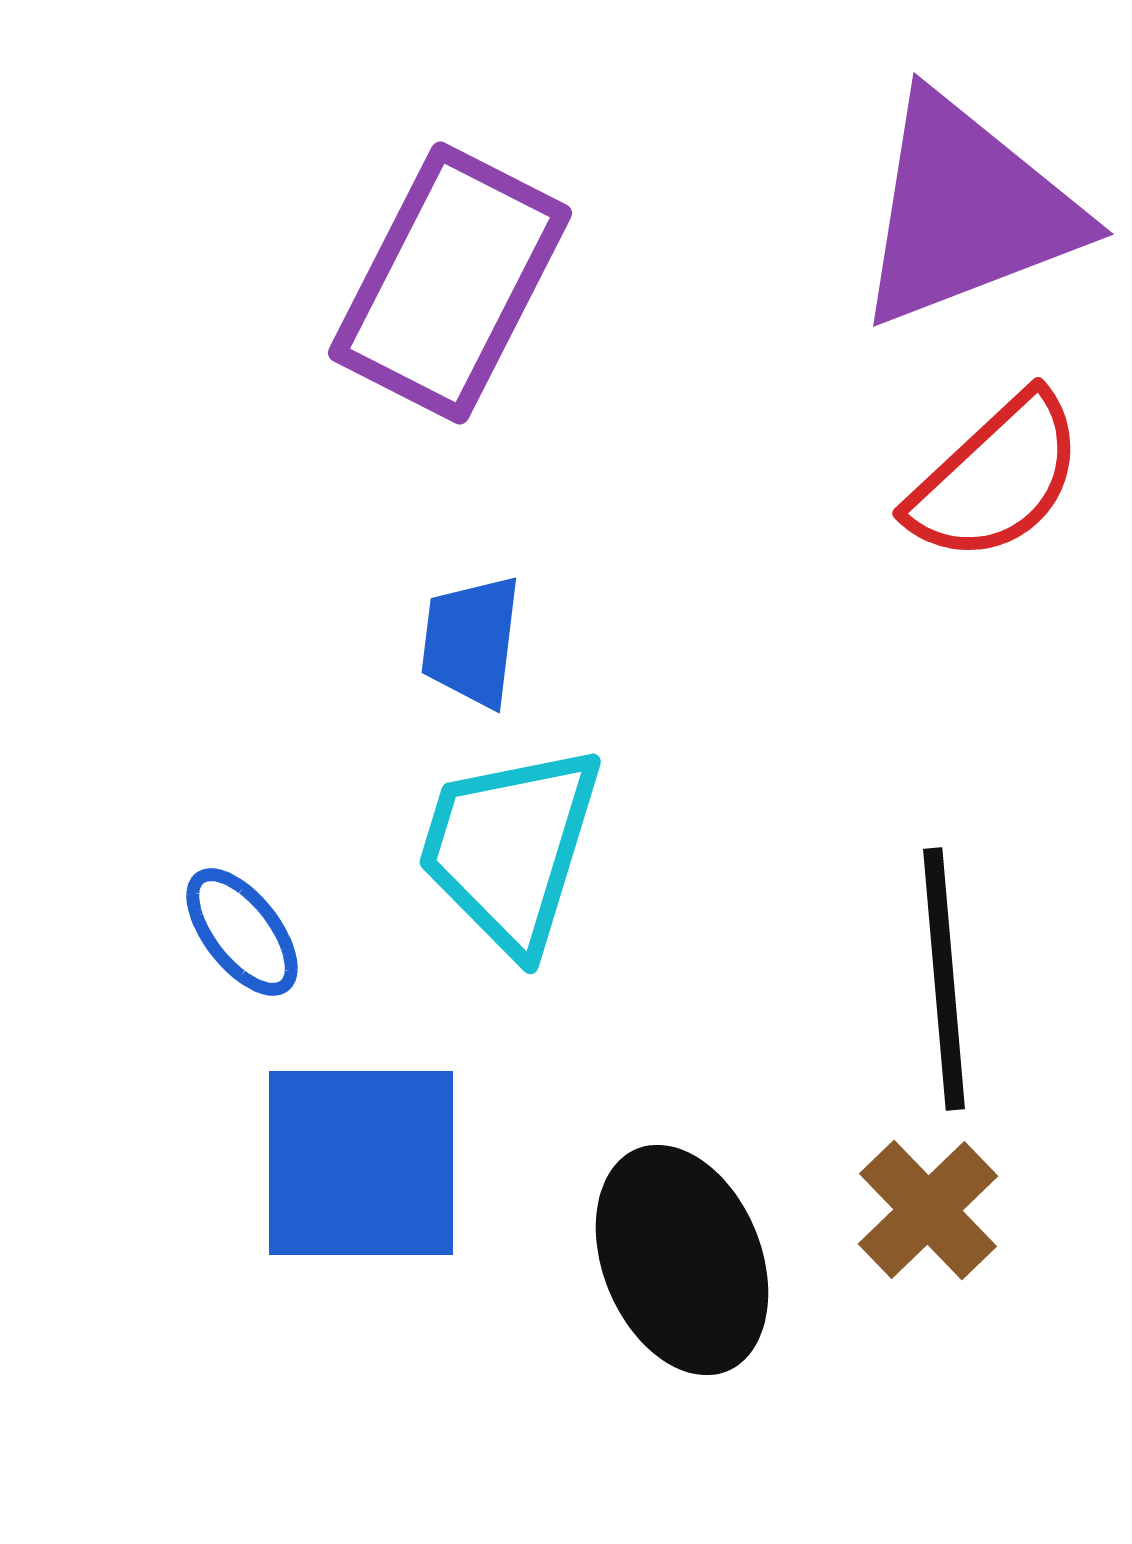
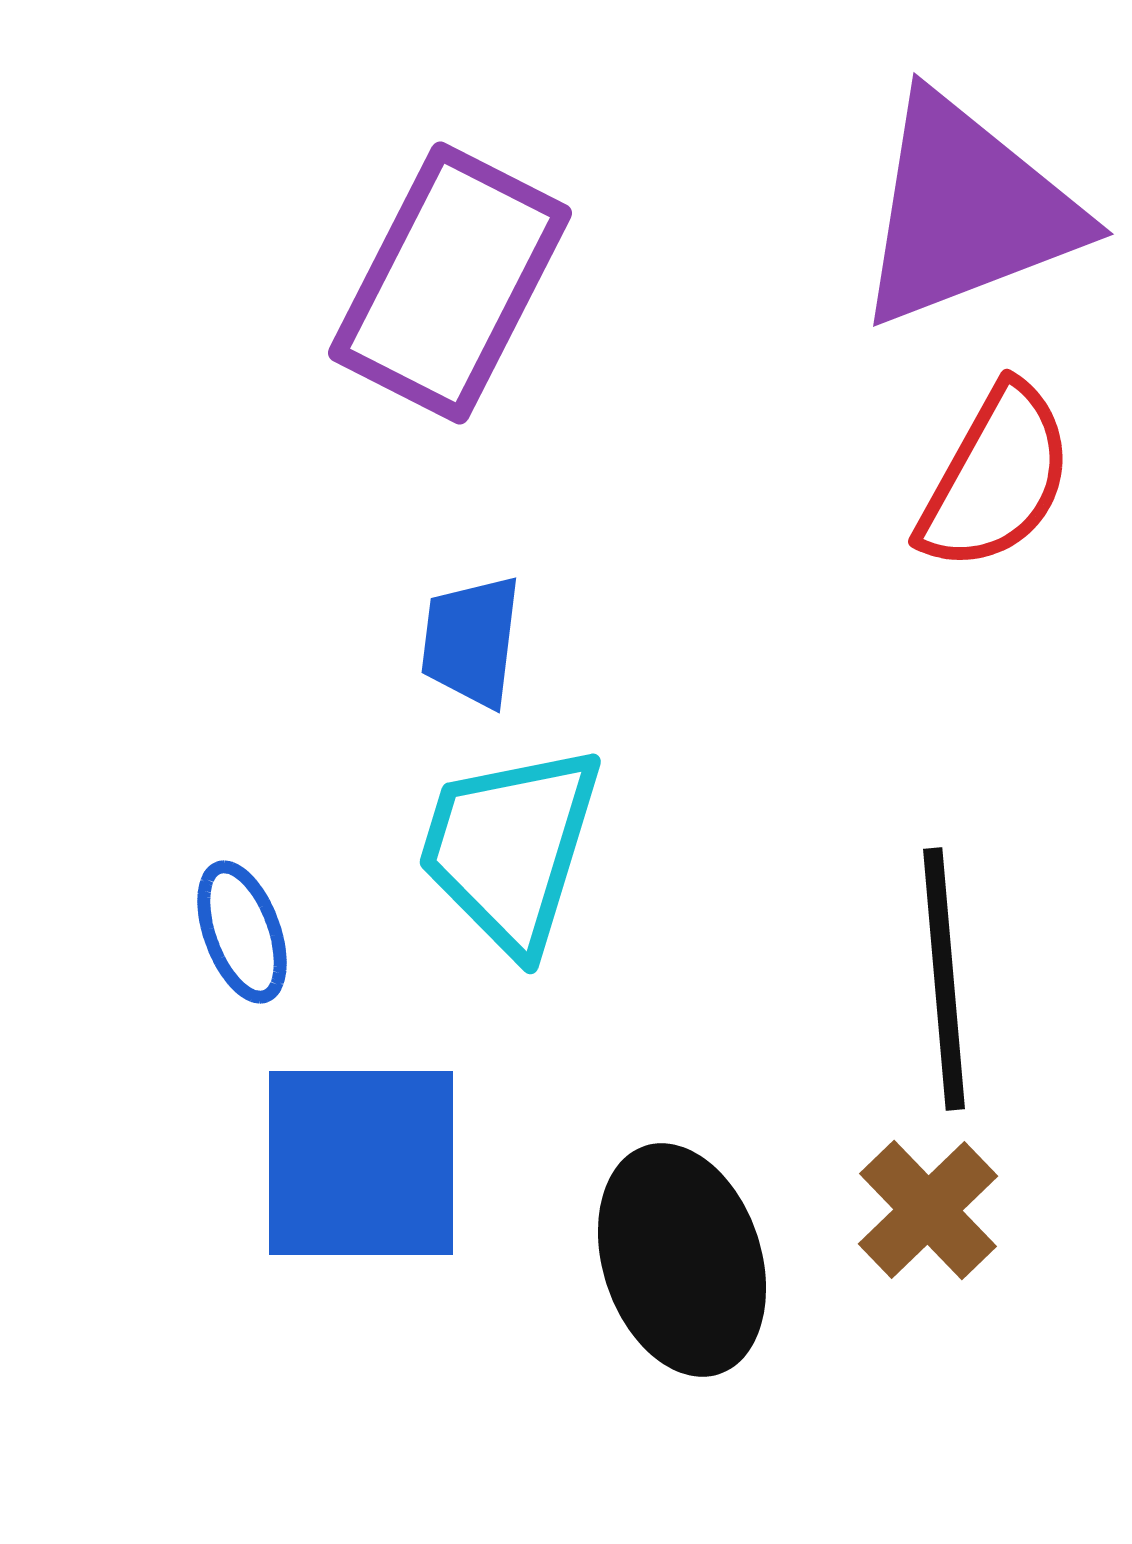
red semicircle: rotated 18 degrees counterclockwise
blue ellipse: rotated 18 degrees clockwise
black ellipse: rotated 4 degrees clockwise
